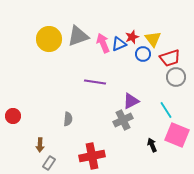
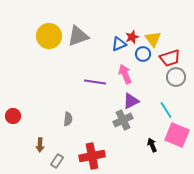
yellow circle: moved 3 px up
pink arrow: moved 22 px right, 31 px down
gray rectangle: moved 8 px right, 2 px up
